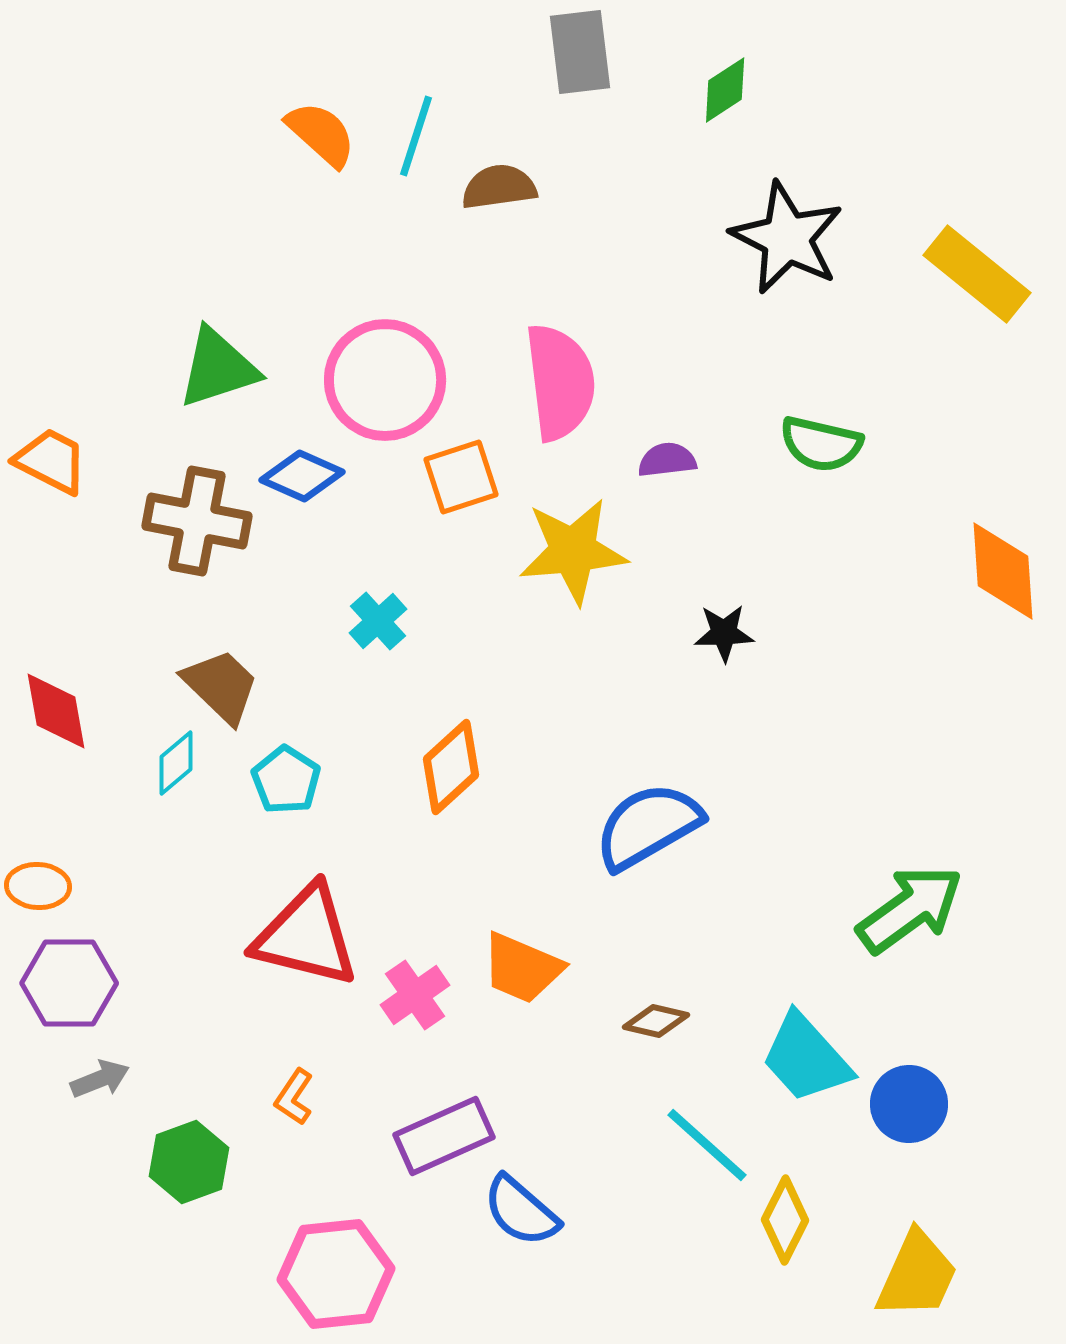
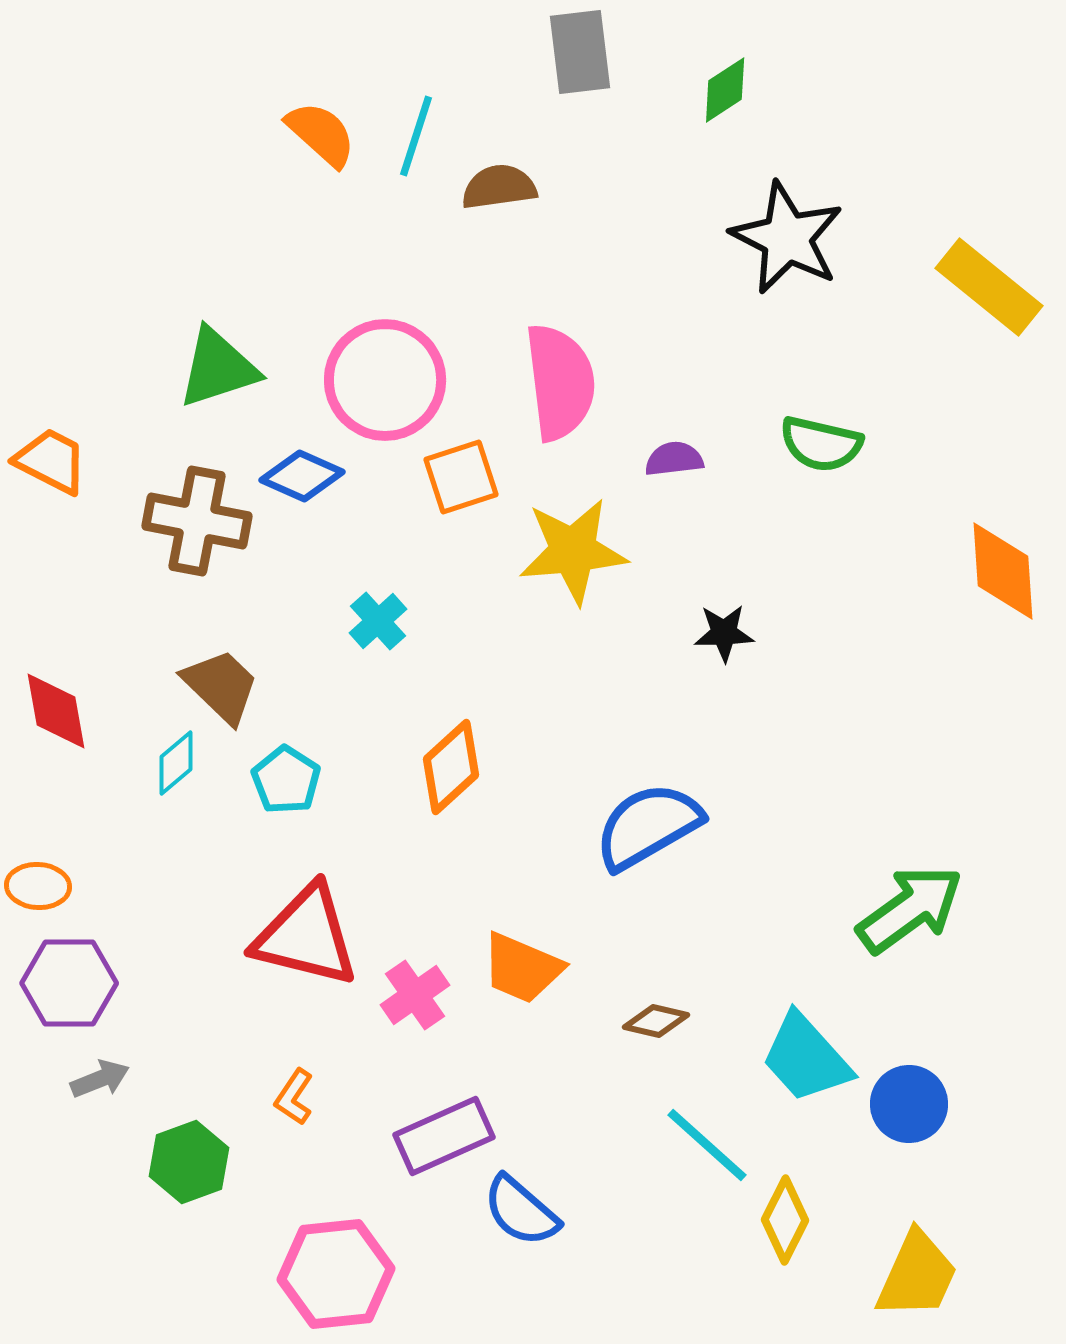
yellow rectangle at (977, 274): moved 12 px right, 13 px down
purple semicircle at (667, 460): moved 7 px right, 1 px up
